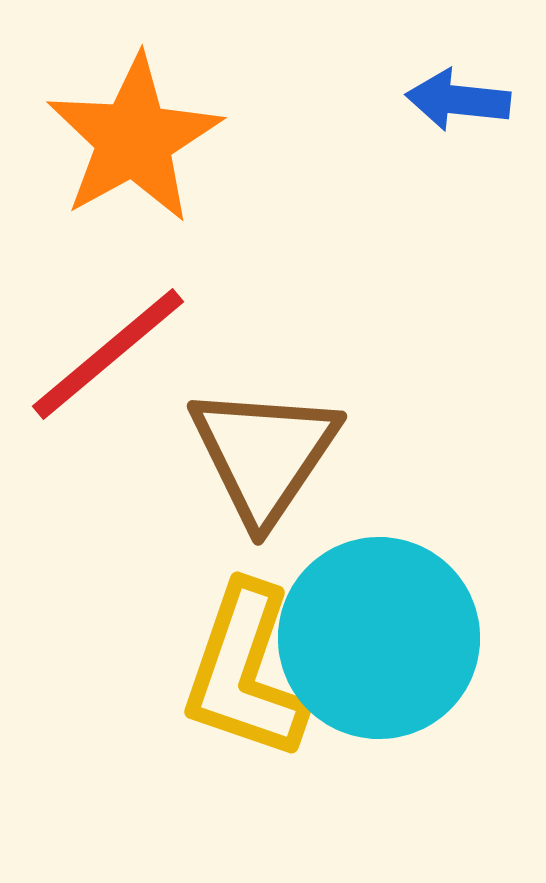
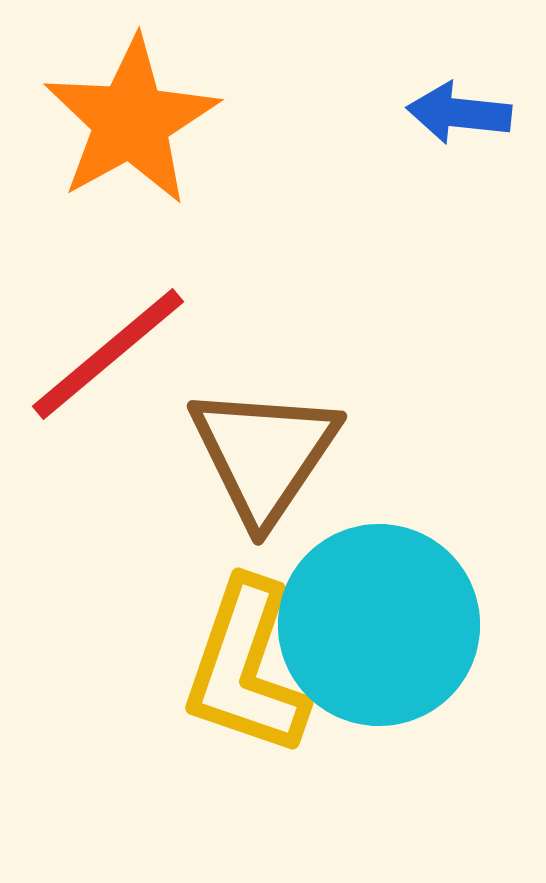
blue arrow: moved 1 px right, 13 px down
orange star: moved 3 px left, 18 px up
cyan circle: moved 13 px up
yellow L-shape: moved 1 px right, 4 px up
